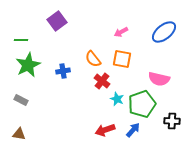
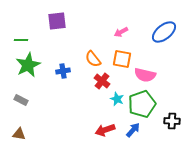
purple square: rotated 30 degrees clockwise
pink semicircle: moved 14 px left, 4 px up
